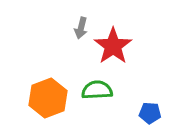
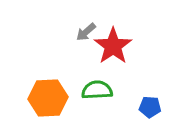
gray arrow: moved 5 px right, 4 px down; rotated 35 degrees clockwise
orange hexagon: rotated 18 degrees clockwise
blue pentagon: moved 6 px up
